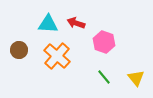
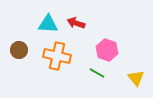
pink hexagon: moved 3 px right, 8 px down
orange cross: rotated 28 degrees counterclockwise
green line: moved 7 px left, 4 px up; rotated 21 degrees counterclockwise
